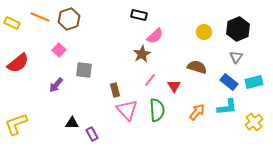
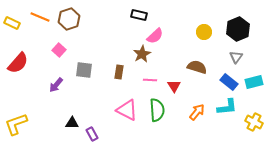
red semicircle: rotated 10 degrees counterclockwise
pink line: rotated 56 degrees clockwise
brown rectangle: moved 4 px right, 18 px up; rotated 24 degrees clockwise
pink triangle: rotated 20 degrees counterclockwise
yellow cross: rotated 24 degrees counterclockwise
